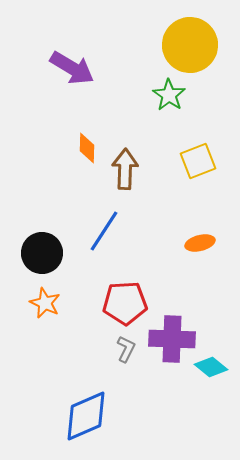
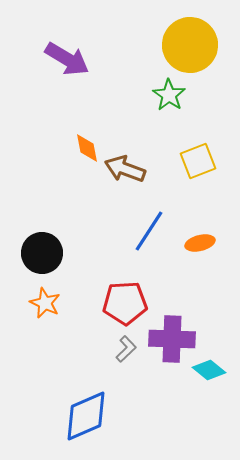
purple arrow: moved 5 px left, 9 px up
orange diamond: rotated 12 degrees counterclockwise
brown arrow: rotated 72 degrees counterclockwise
blue line: moved 45 px right
gray L-shape: rotated 20 degrees clockwise
cyan diamond: moved 2 px left, 3 px down
